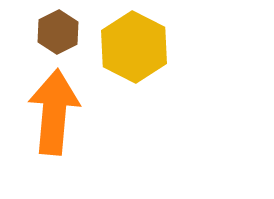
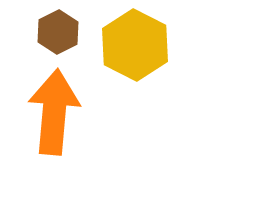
yellow hexagon: moved 1 px right, 2 px up
